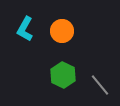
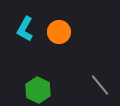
orange circle: moved 3 px left, 1 px down
green hexagon: moved 25 px left, 15 px down
